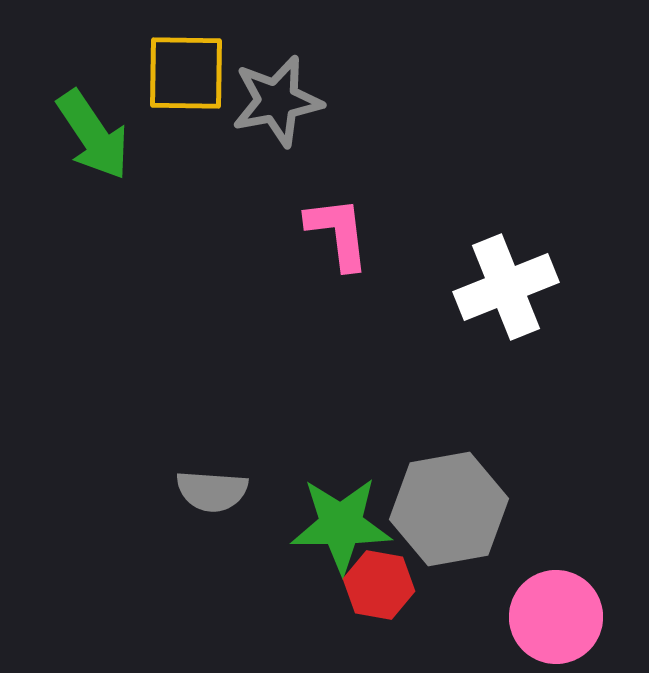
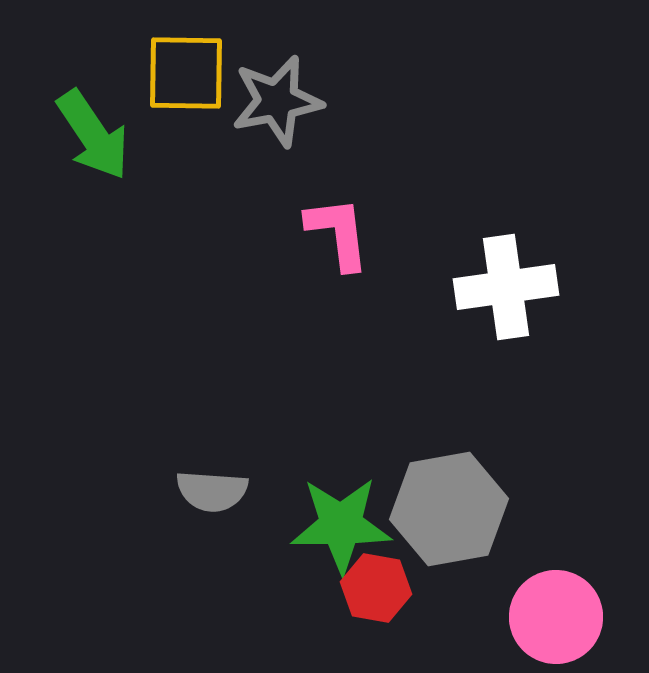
white cross: rotated 14 degrees clockwise
red hexagon: moved 3 px left, 3 px down
